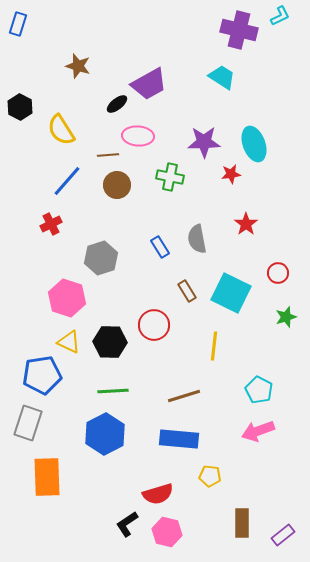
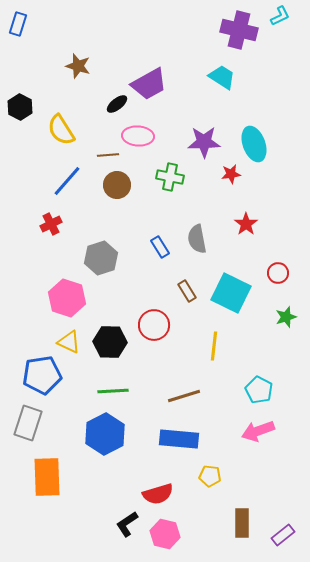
pink hexagon at (167, 532): moved 2 px left, 2 px down
